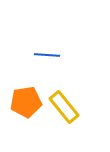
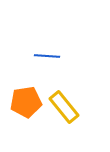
blue line: moved 1 px down
